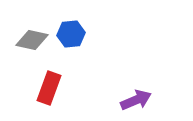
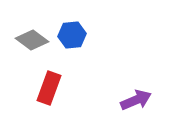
blue hexagon: moved 1 px right, 1 px down
gray diamond: rotated 24 degrees clockwise
